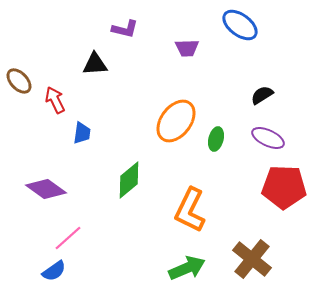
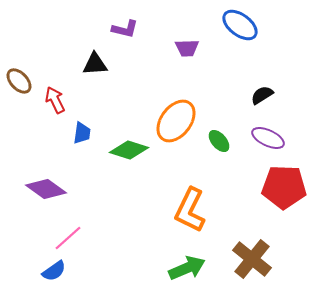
green ellipse: moved 3 px right, 2 px down; rotated 55 degrees counterclockwise
green diamond: moved 30 px up; rotated 57 degrees clockwise
